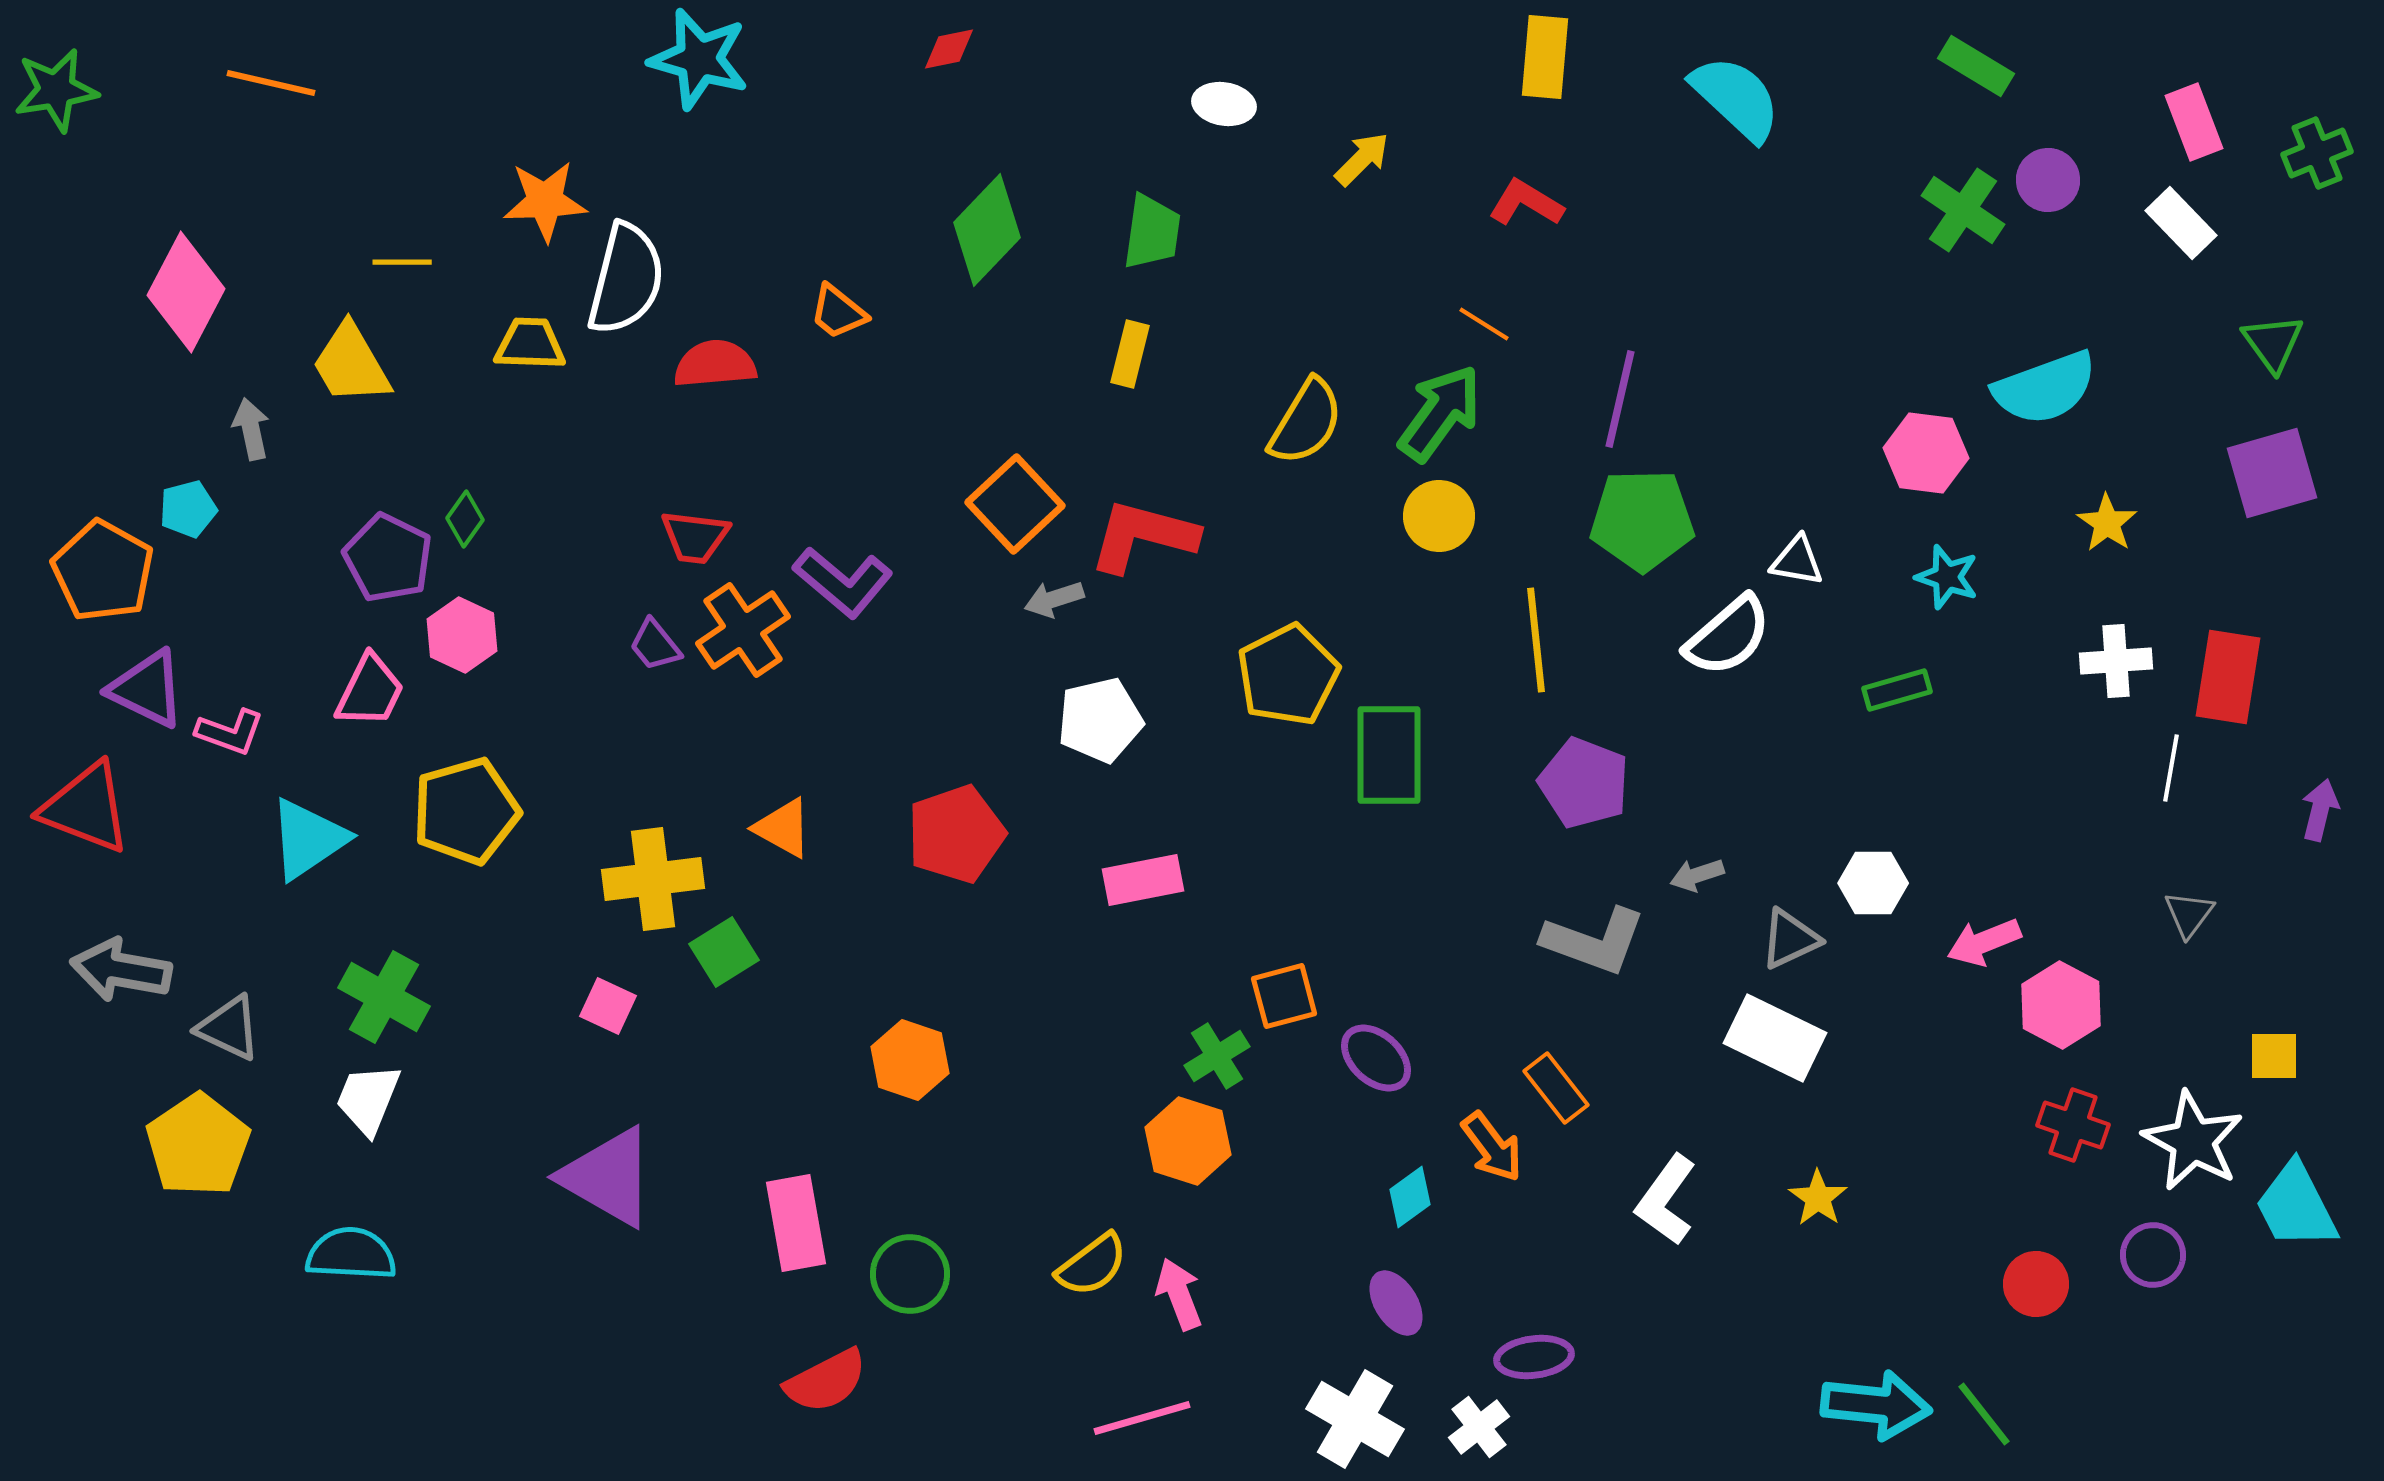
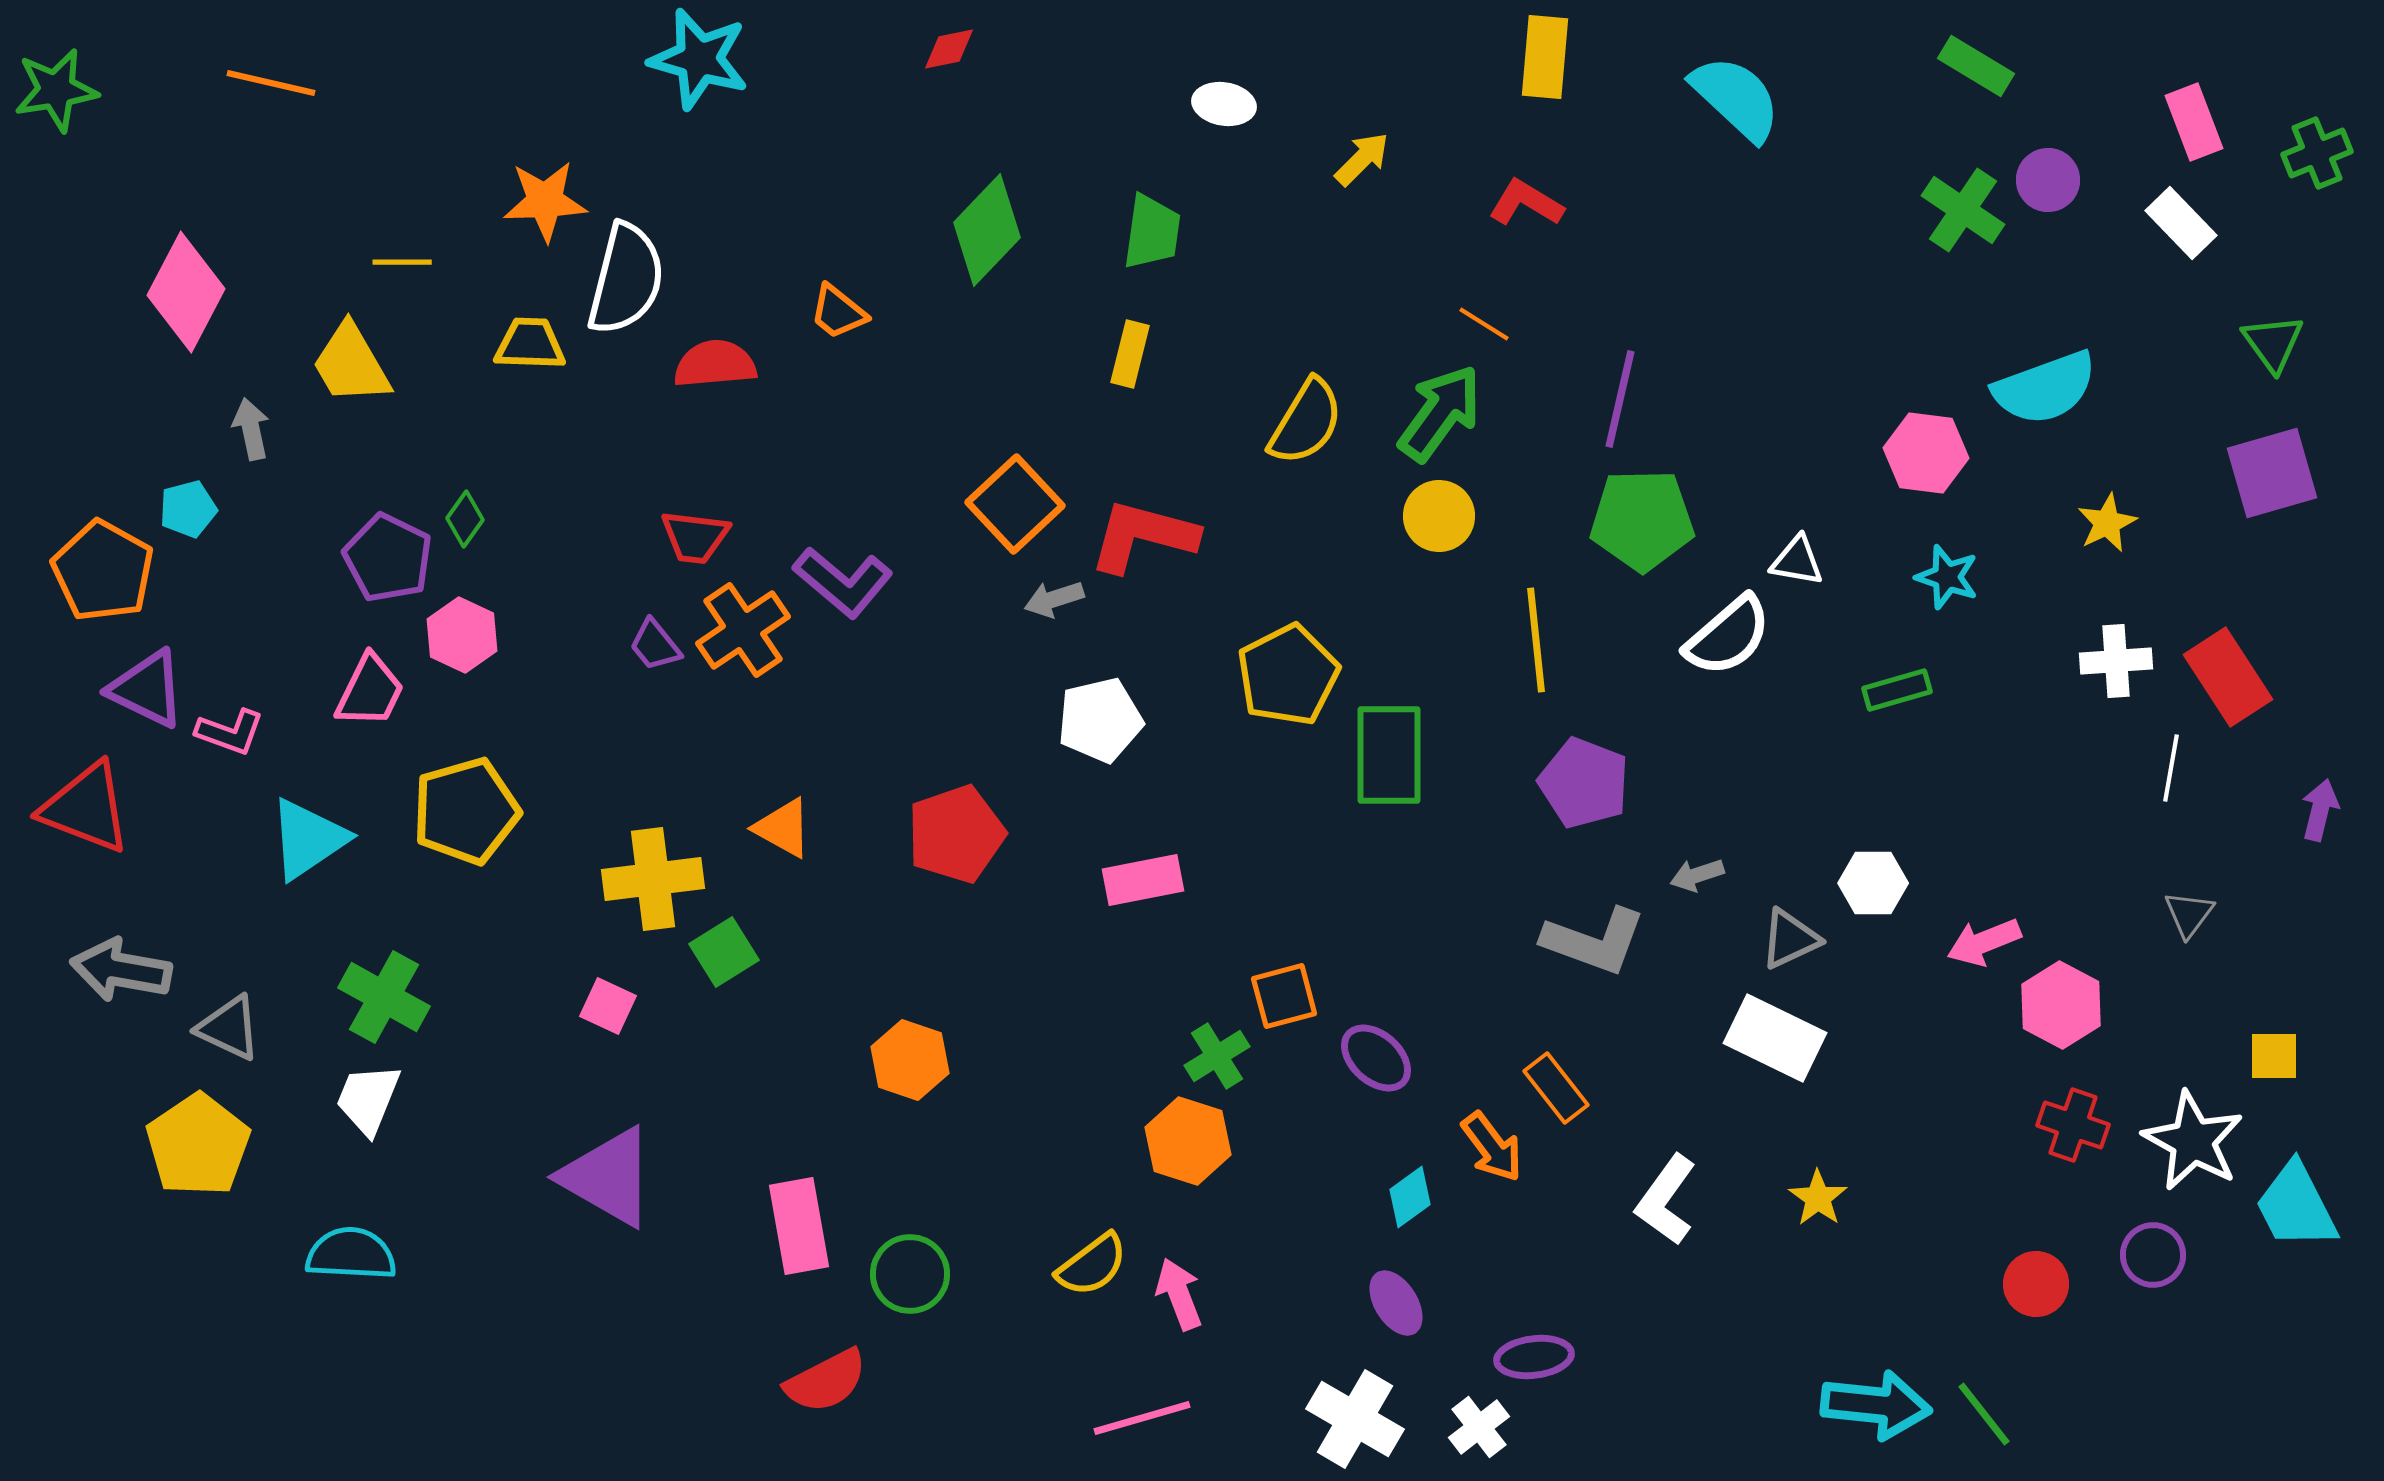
yellow star at (2107, 523): rotated 12 degrees clockwise
red rectangle at (2228, 677): rotated 42 degrees counterclockwise
pink rectangle at (796, 1223): moved 3 px right, 3 px down
